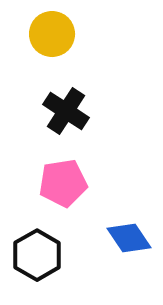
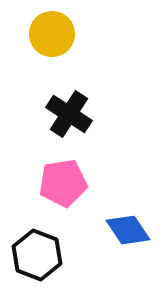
black cross: moved 3 px right, 3 px down
blue diamond: moved 1 px left, 8 px up
black hexagon: rotated 9 degrees counterclockwise
